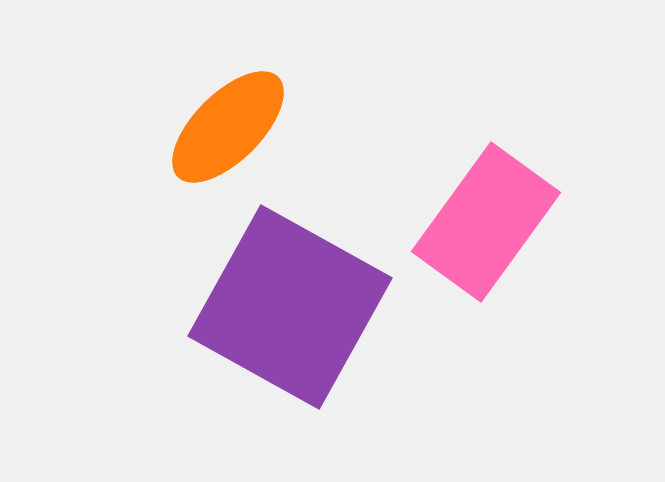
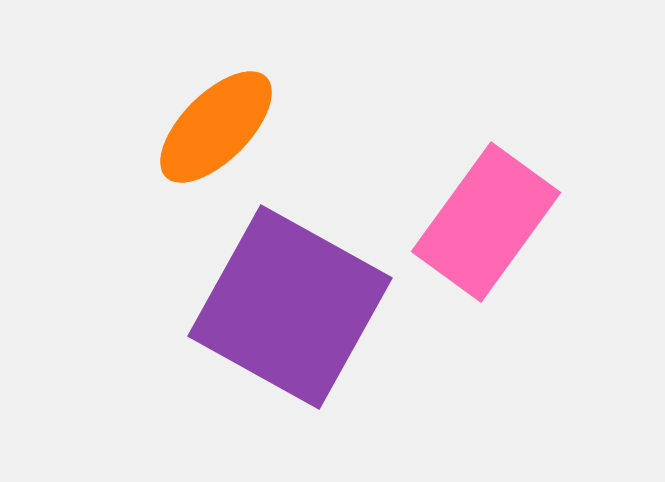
orange ellipse: moved 12 px left
